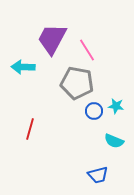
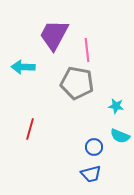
purple trapezoid: moved 2 px right, 4 px up
pink line: rotated 25 degrees clockwise
blue circle: moved 36 px down
cyan semicircle: moved 6 px right, 5 px up
blue trapezoid: moved 7 px left, 1 px up
